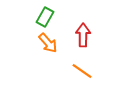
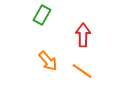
green rectangle: moved 3 px left, 2 px up
orange arrow: moved 18 px down
